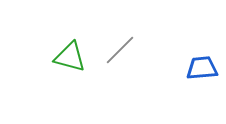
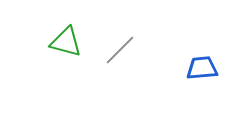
green triangle: moved 4 px left, 15 px up
